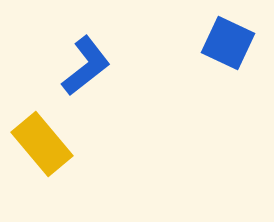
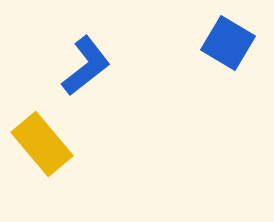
blue square: rotated 6 degrees clockwise
